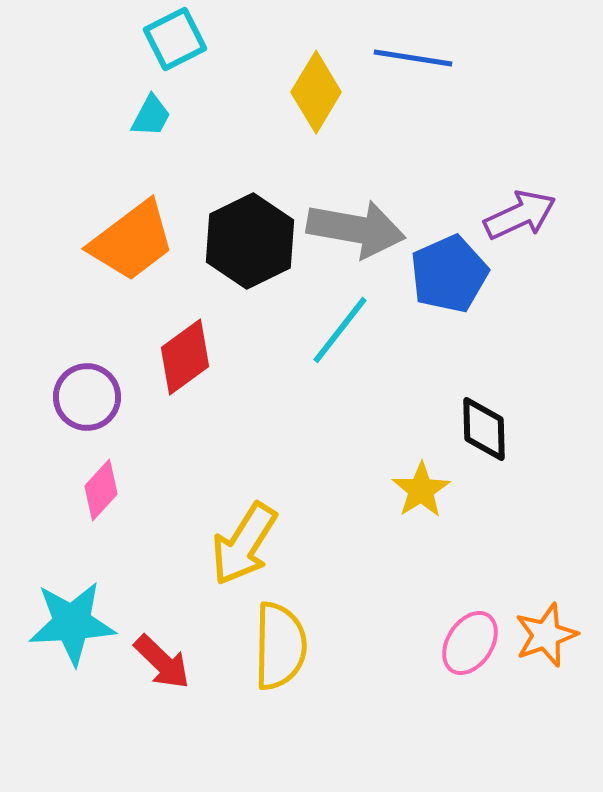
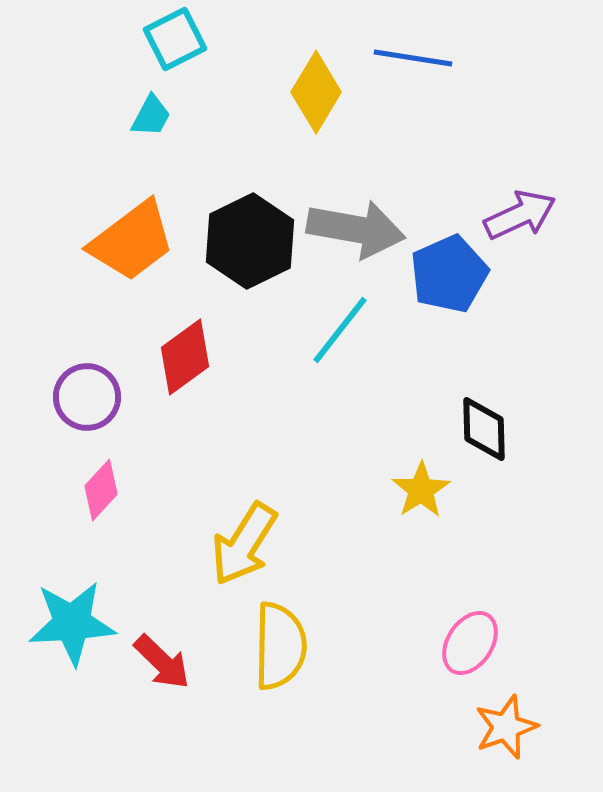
orange star: moved 40 px left, 92 px down
